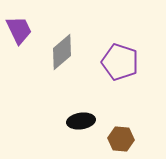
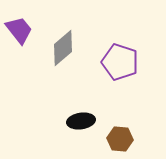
purple trapezoid: rotated 12 degrees counterclockwise
gray diamond: moved 1 px right, 4 px up
brown hexagon: moved 1 px left
